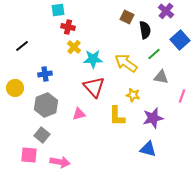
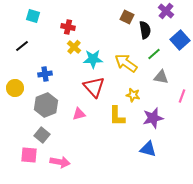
cyan square: moved 25 px left, 6 px down; rotated 24 degrees clockwise
